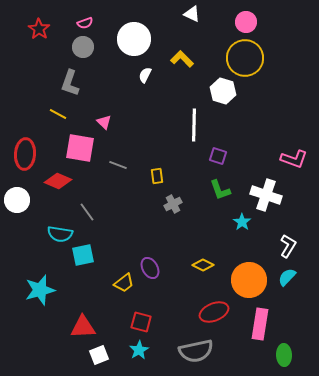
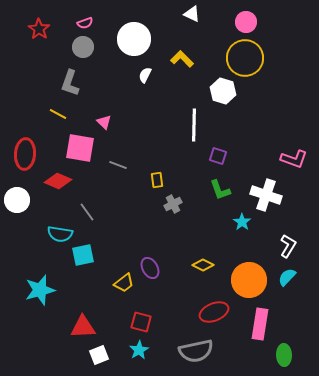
yellow rectangle at (157, 176): moved 4 px down
